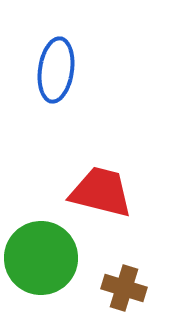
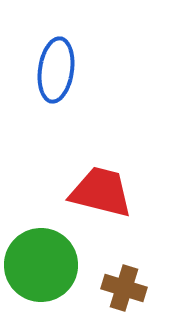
green circle: moved 7 px down
